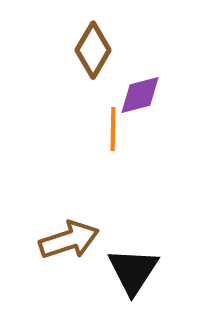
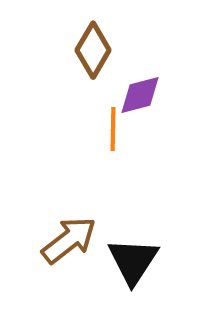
brown arrow: rotated 20 degrees counterclockwise
black triangle: moved 10 px up
